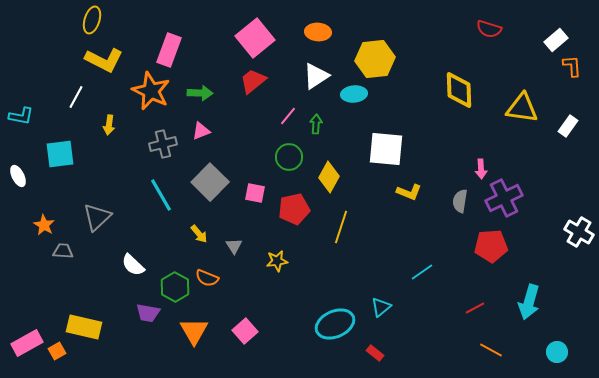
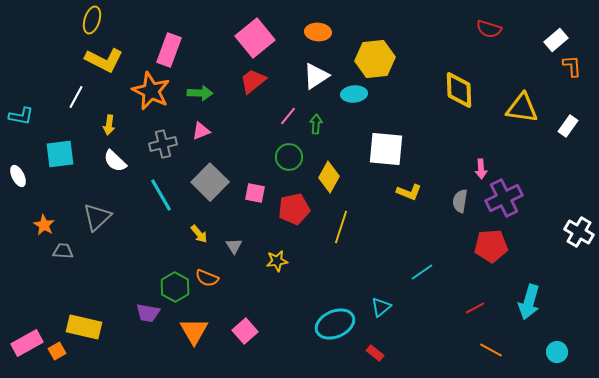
white semicircle at (133, 265): moved 18 px left, 104 px up
